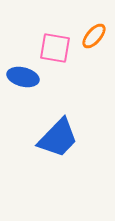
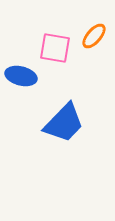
blue ellipse: moved 2 px left, 1 px up
blue trapezoid: moved 6 px right, 15 px up
